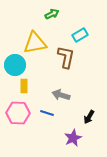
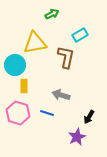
pink hexagon: rotated 15 degrees clockwise
purple star: moved 4 px right, 1 px up
